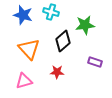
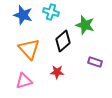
green star: rotated 24 degrees clockwise
